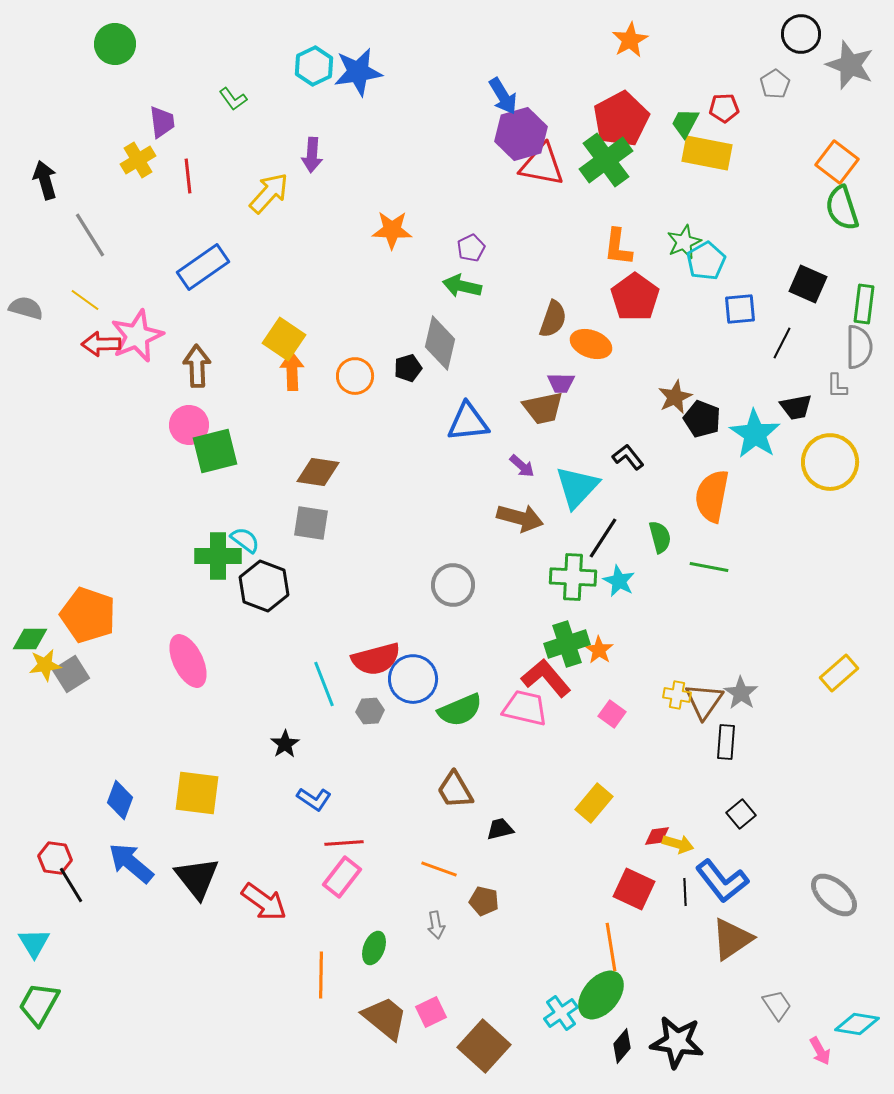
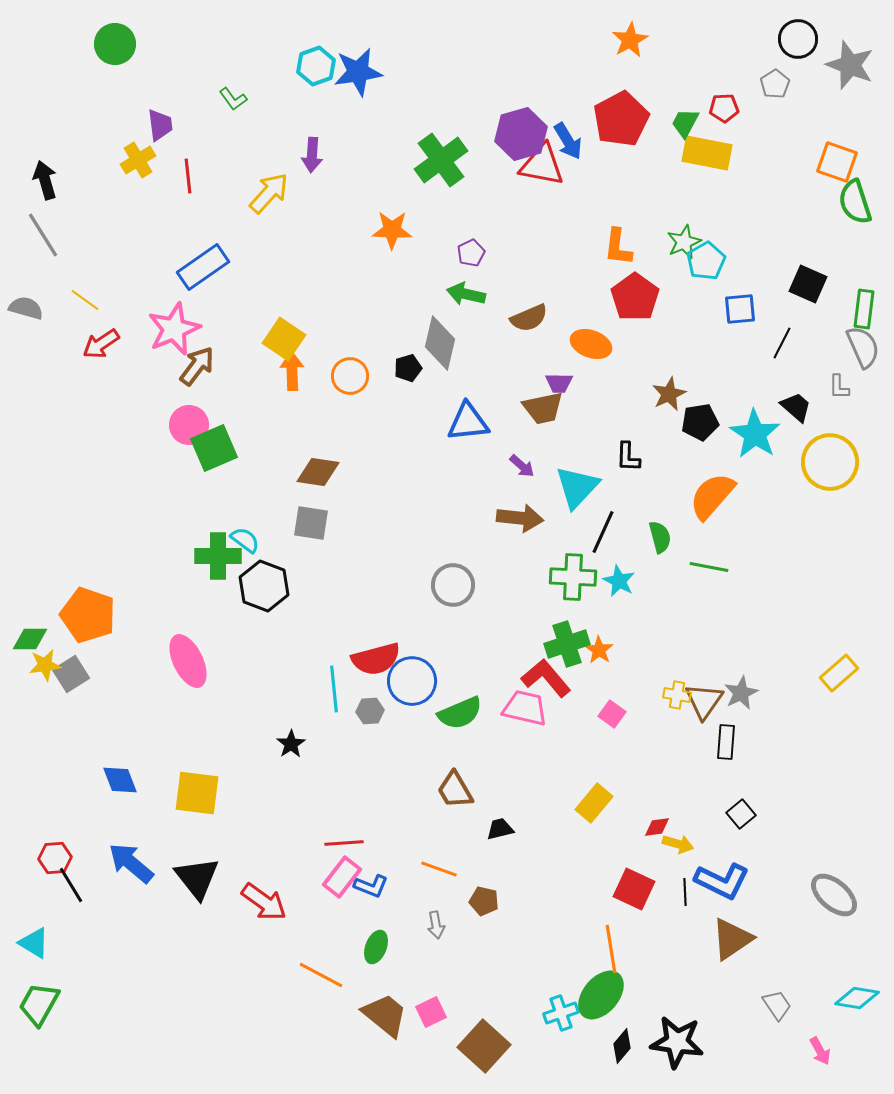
black circle at (801, 34): moved 3 px left, 5 px down
cyan hexagon at (314, 66): moved 2 px right; rotated 6 degrees clockwise
blue arrow at (503, 96): moved 65 px right, 45 px down
purple trapezoid at (162, 122): moved 2 px left, 3 px down
green cross at (606, 160): moved 165 px left
orange square at (837, 162): rotated 18 degrees counterclockwise
green semicircle at (842, 208): moved 13 px right, 6 px up
gray line at (90, 235): moved 47 px left
purple pentagon at (471, 248): moved 5 px down
green arrow at (462, 286): moved 4 px right, 8 px down
green rectangle at (864, 304): moved 5 px down
brown semicircle at (553, 319): moved 24 px left, 1 px up; rotated 48 degrees clockwise
pink star at (137, 336): moved 37 px right, 7 px up
red arrow at (101, 344): rotated 33 degrees counterclockwise
gray semicircle at (859, 347): moved 4 px right; rotated 24 degrees counterclockwise
brown arrow at (197, 366): rotated 39 degrees clockwise
orange circle at (355, 376): moved 5 px left
purple trapezoid at (561, 383): moved 2 px left
gray L-shape at (837, 386): moved 2 px right, 1 px down
brown star at (675, 397): moved 6 px left, 3 px up
black trapezoid at (796, 407): rotated 128 degrees counterclockwise
black pentagon at (702, 419): moved 2 px left, 3 px down; rotated 30 degrees counterclockwise
green square at (215, 451): moved 1 px left, 3 px up; rotated 9 degrees counterclockwise
black L-shape at (628, 457): rotated 140 degrees counterclockwise
orange semicircle at (712, 496): rotated 30 degrees clockwise
brown arrow at (520, 518): rotated 9 degrees counterclockwise
black line at (603, 538): moved 6 px up; rotated 9 degrees counterclockwise
blue circle at (413, 679): moved 1 px left, 2 px down
cyan line at (324, 684): moved 10 px right, 5 px down; rotated 15 degrees clockwise
gray star at (741, 693): rotated 12 degrees clockwise
green semicircle at (460, 710): moved 3 px down
black star at (285, 744): moved 6 px right
blue L-shape at (314, 799): moved 57 px right, 87 px down; rotated 12 degrees counterclockwise
blue diamond at (120, 800): moved 20 px up; rotated 42 degrees counterclockwise
red diamond at (657, 836): moved 9 px up
red hexagon at (55, 858): rotated 12 degrees counterclockwise
blue L-shape at (722, 881): rotated 26 degrees counterclockwise
cyan triangle at (34, 943): rotated 28 degrees counterclockwise
orange line at (611, 947): moved 2 px down
green ellipse at (374, 948): moved 2 px right, 1 px up
orange line at (321, 975): rotated 63 degrees counterclockwise
cyan cross at (561, 1013): rotated 16 degrees clockwise
brown trapezoid at (385, 1018): moved 3 px up
cyan diamond at (857, 1024): moved 26 px up
